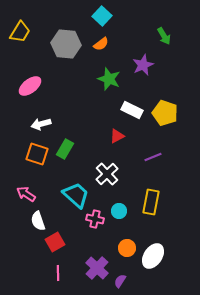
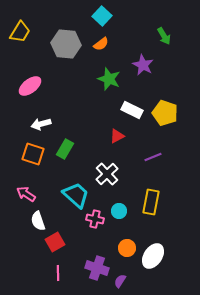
purple star: rotated 20 degrees counterclockwise
orange square: moved 4 px left
purple cross: rotated 25 degrees counterclockwise
